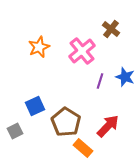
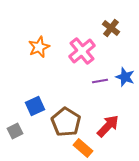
brown cross: moved 1 px up
purple line: rotated 63 degrees clockwise
